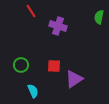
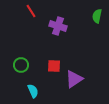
green semicircle: moved 2 px left, 1 px up
